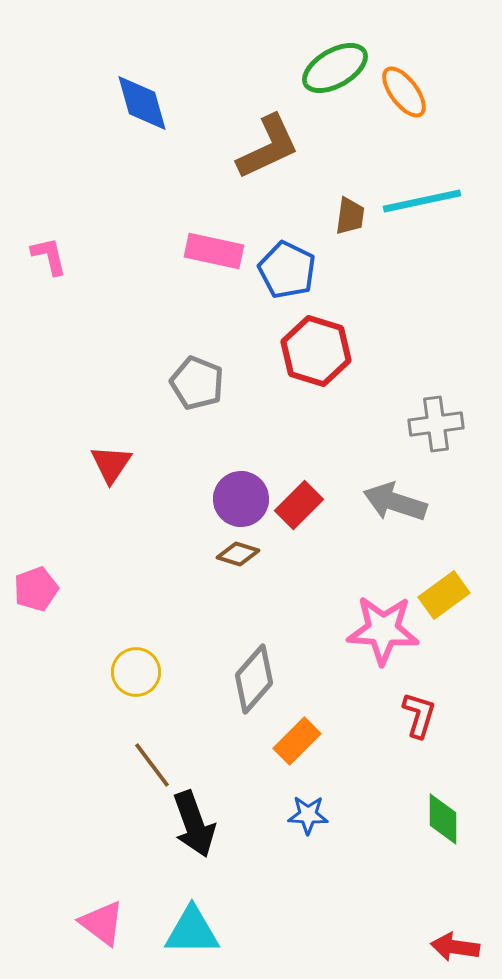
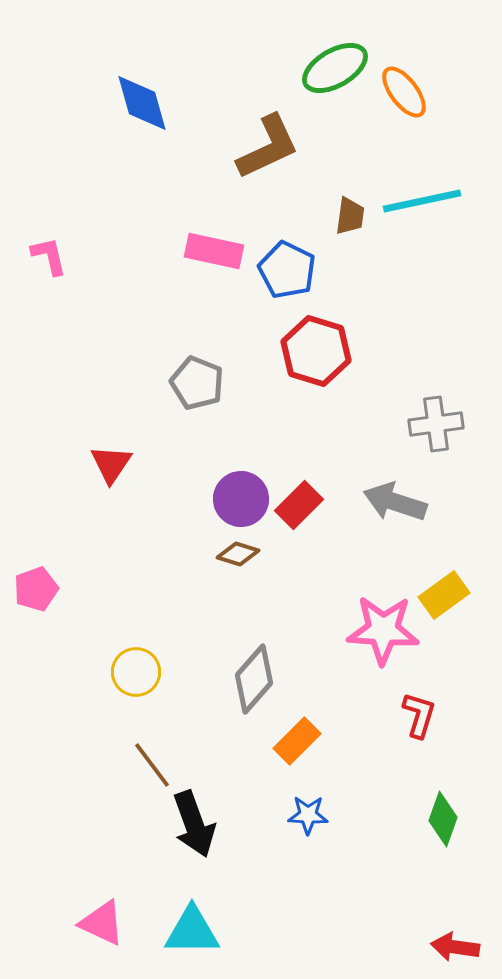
green diamond: rotated 20 degrees clockwise
pink triangle: rotated 12 degrees counterclockwise
